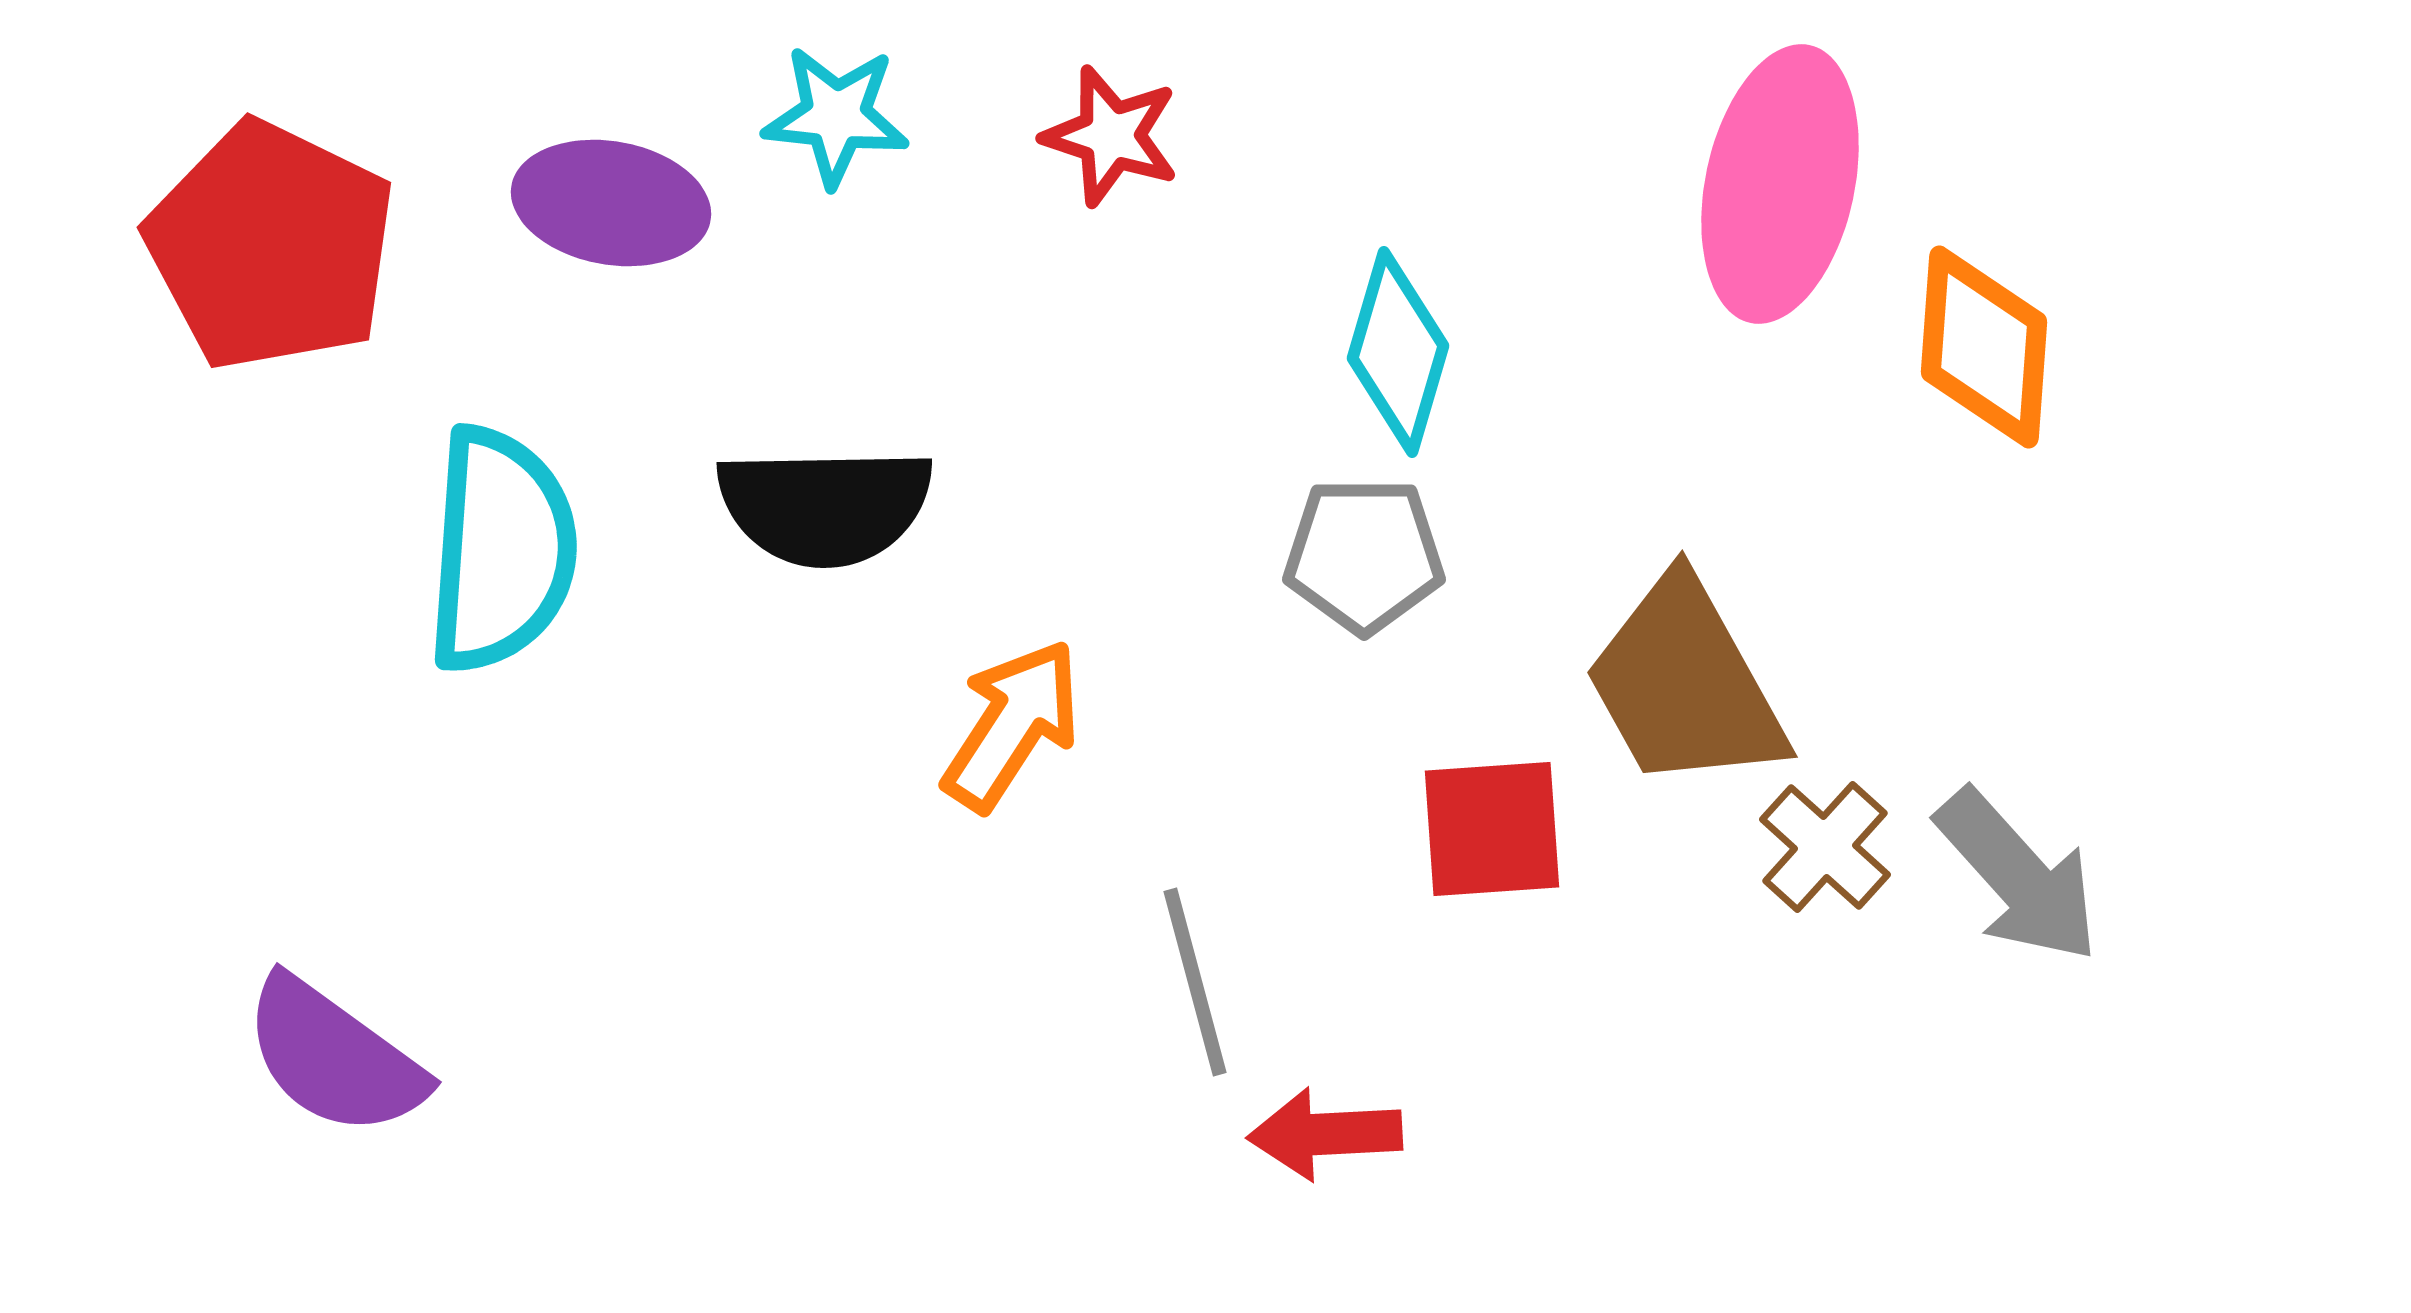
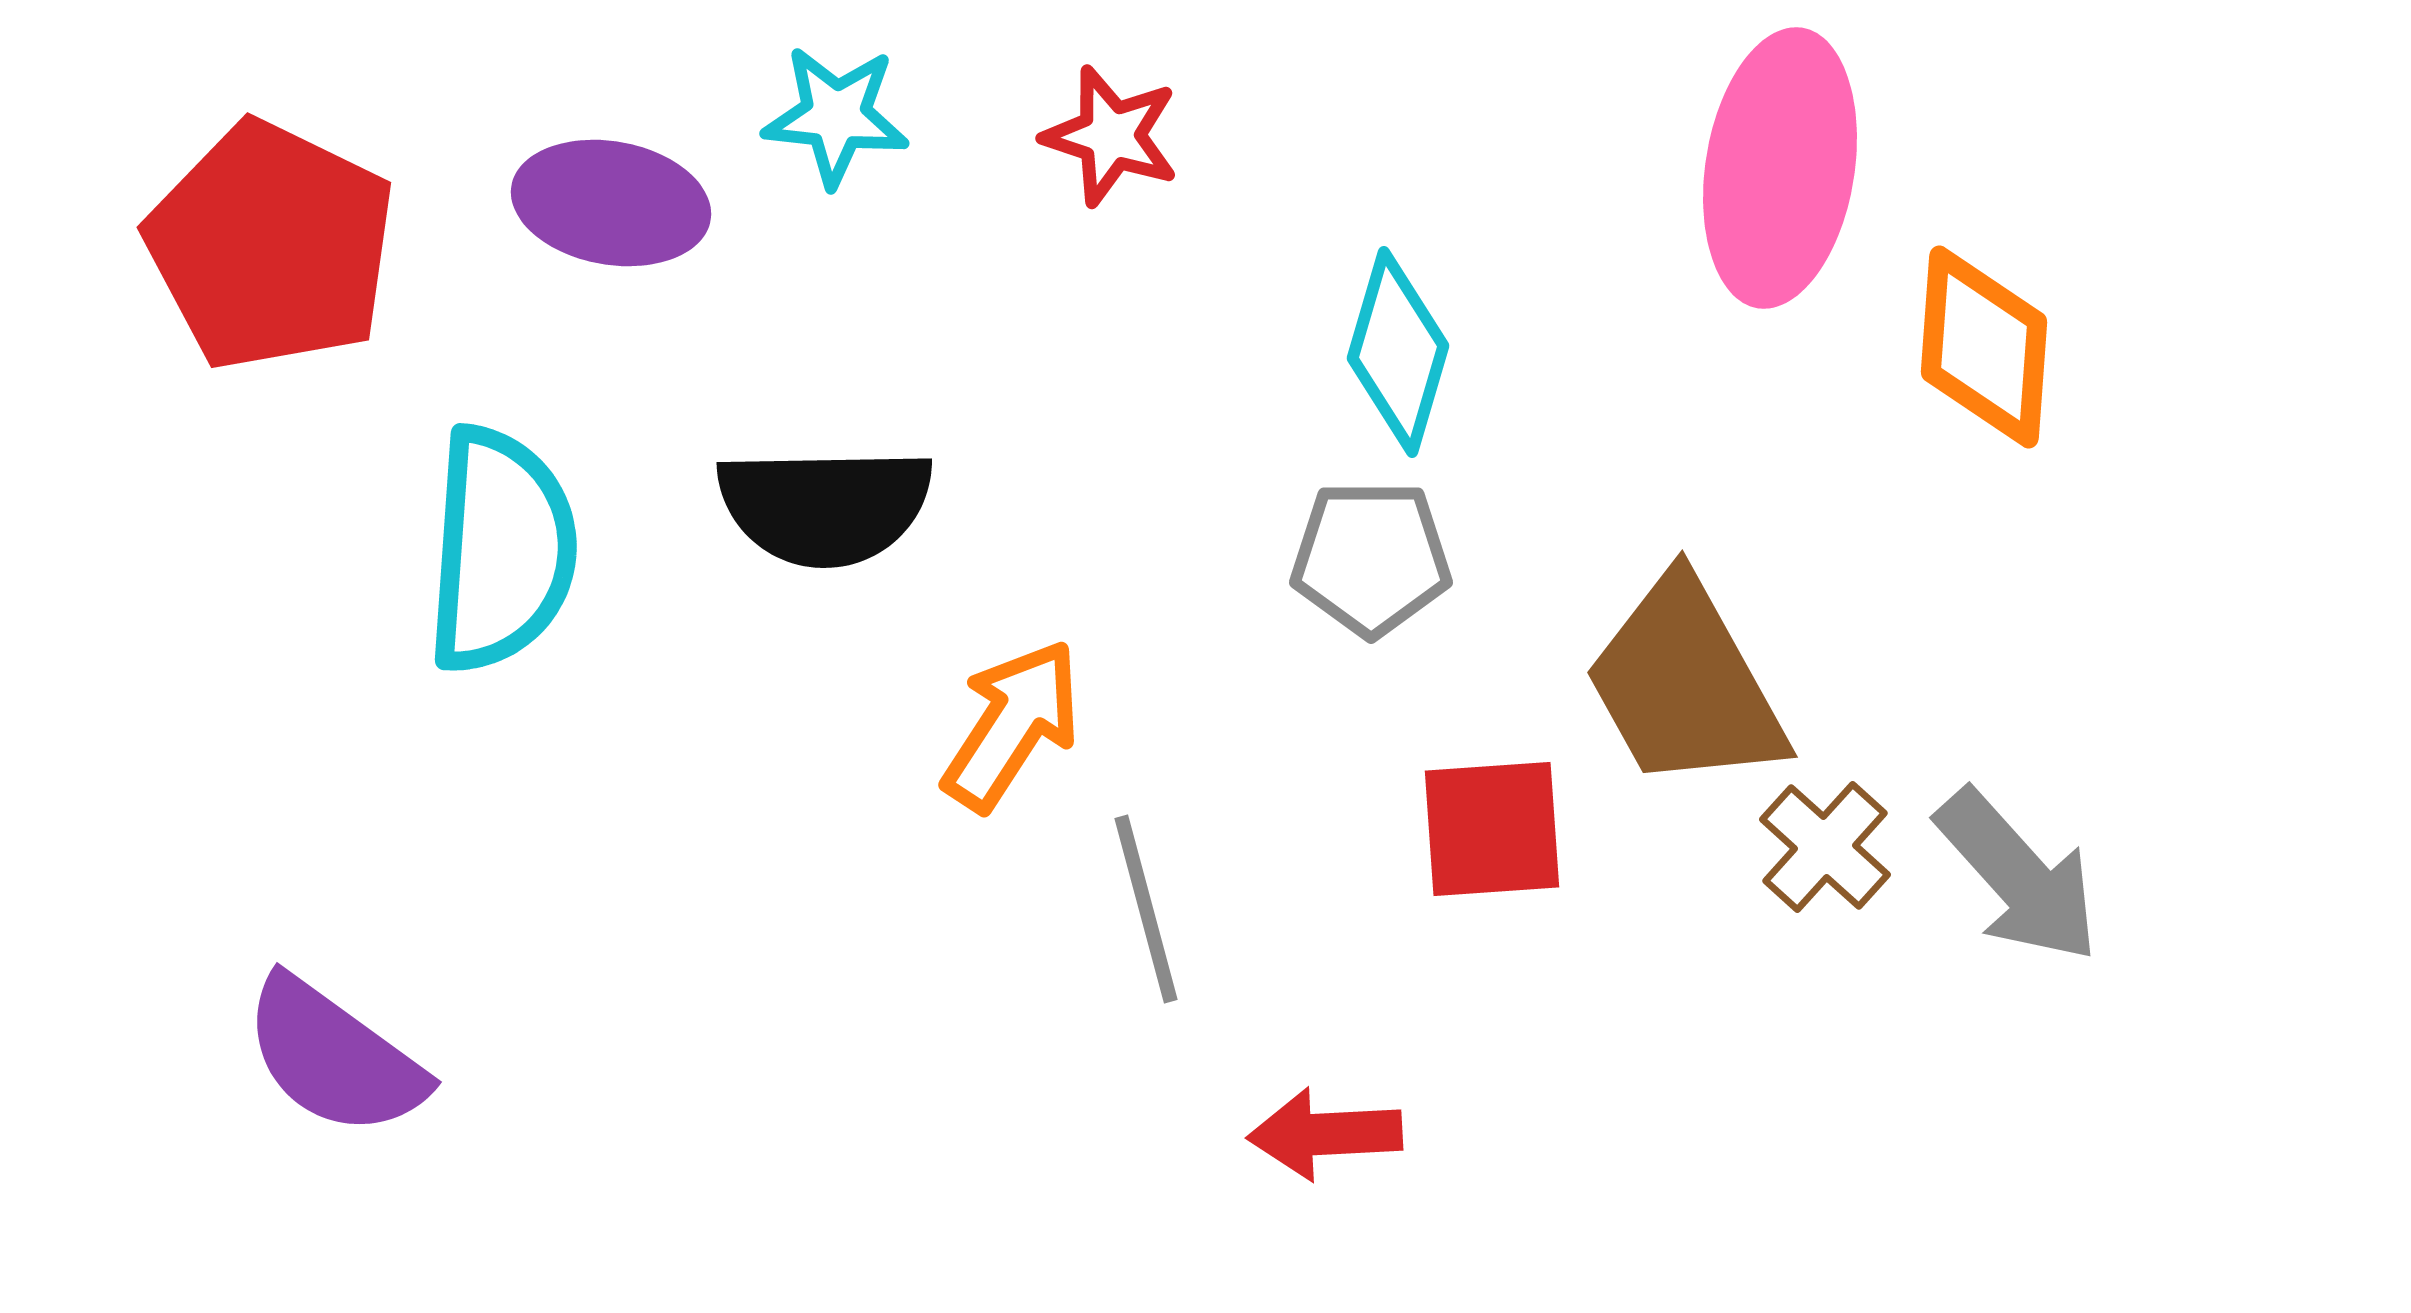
pink ellipse: moved 16 px up; rotated 3 degrees counterclockwise
gray pentagon: moved 7 px right, 3 px down
gray line: moved 49 px left, 73 px up
